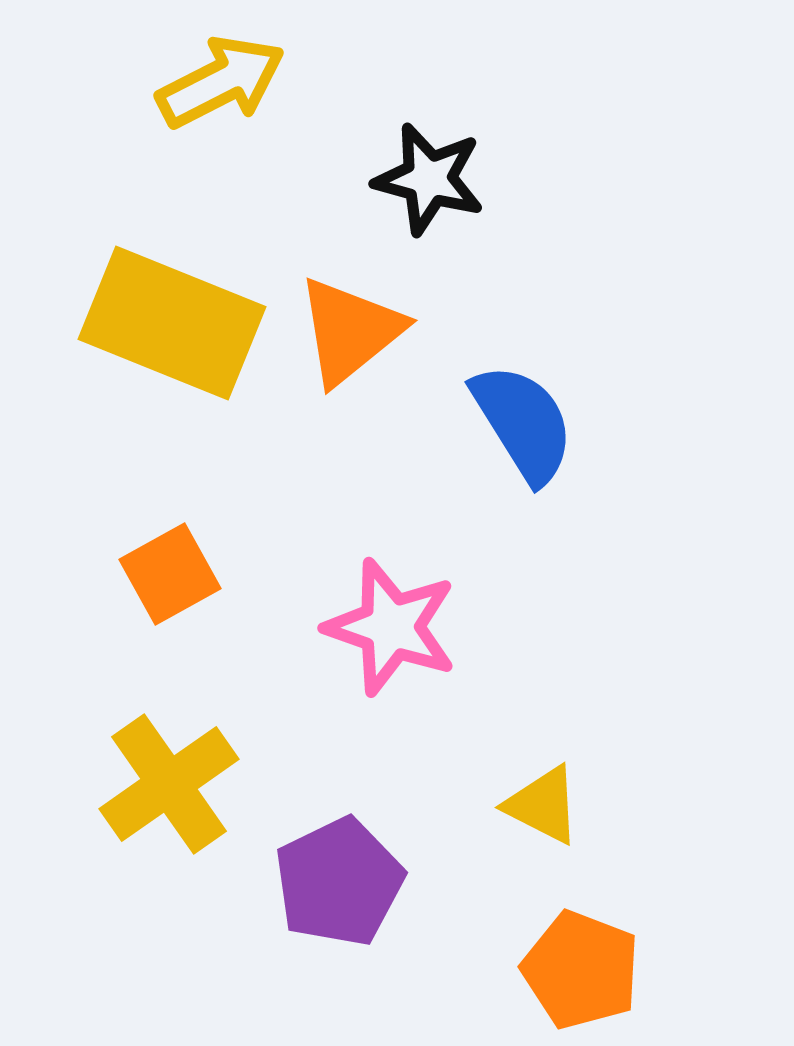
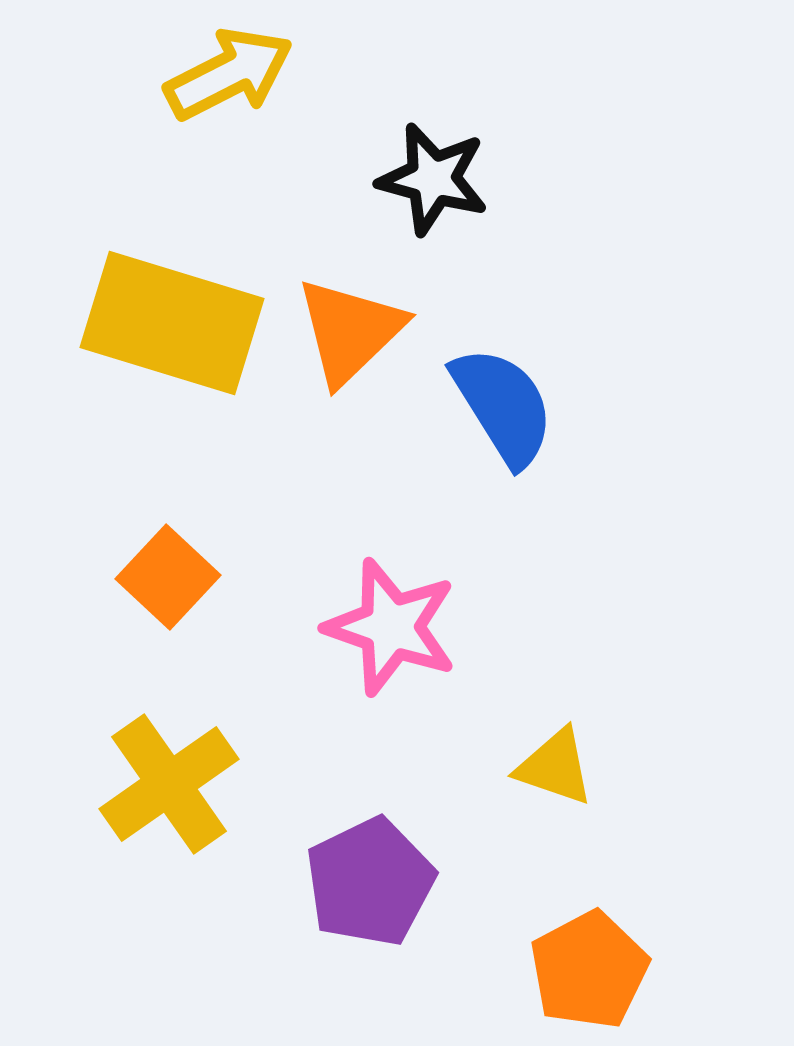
yellow arrow: moved 8 px right, 8 px up
black star: moved 4 px right
yellow rectangle: rotated 5 degrees counterclockwise
orange triangle: rotated 5 degrees counterclockwise
blue semicircle: moved 20 px left, 17 px up
orange square: moved 2 px left, 3 px down; rotated 18 degrees counterclockwise
yellow triangle: moved 12 px right, 38 px up; rotated 8 degrees counterclockwise
purple pentagon: moved 31 px right
orange pentagon: moved 8 px right; rotated 23 degrees clockwise
